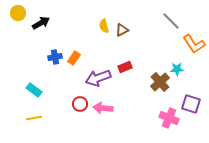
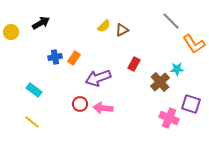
yellow circle: moved 7 px left, 19 px down
yellow semicircle: rotated 120 degrees counterclockwise
red rectangle: moved 9 px right, 3 px up; rotated 40 degrees counterclockwise
yellow line: moved 2 px left, 4 px down; rotated 49 degrees clockwise
